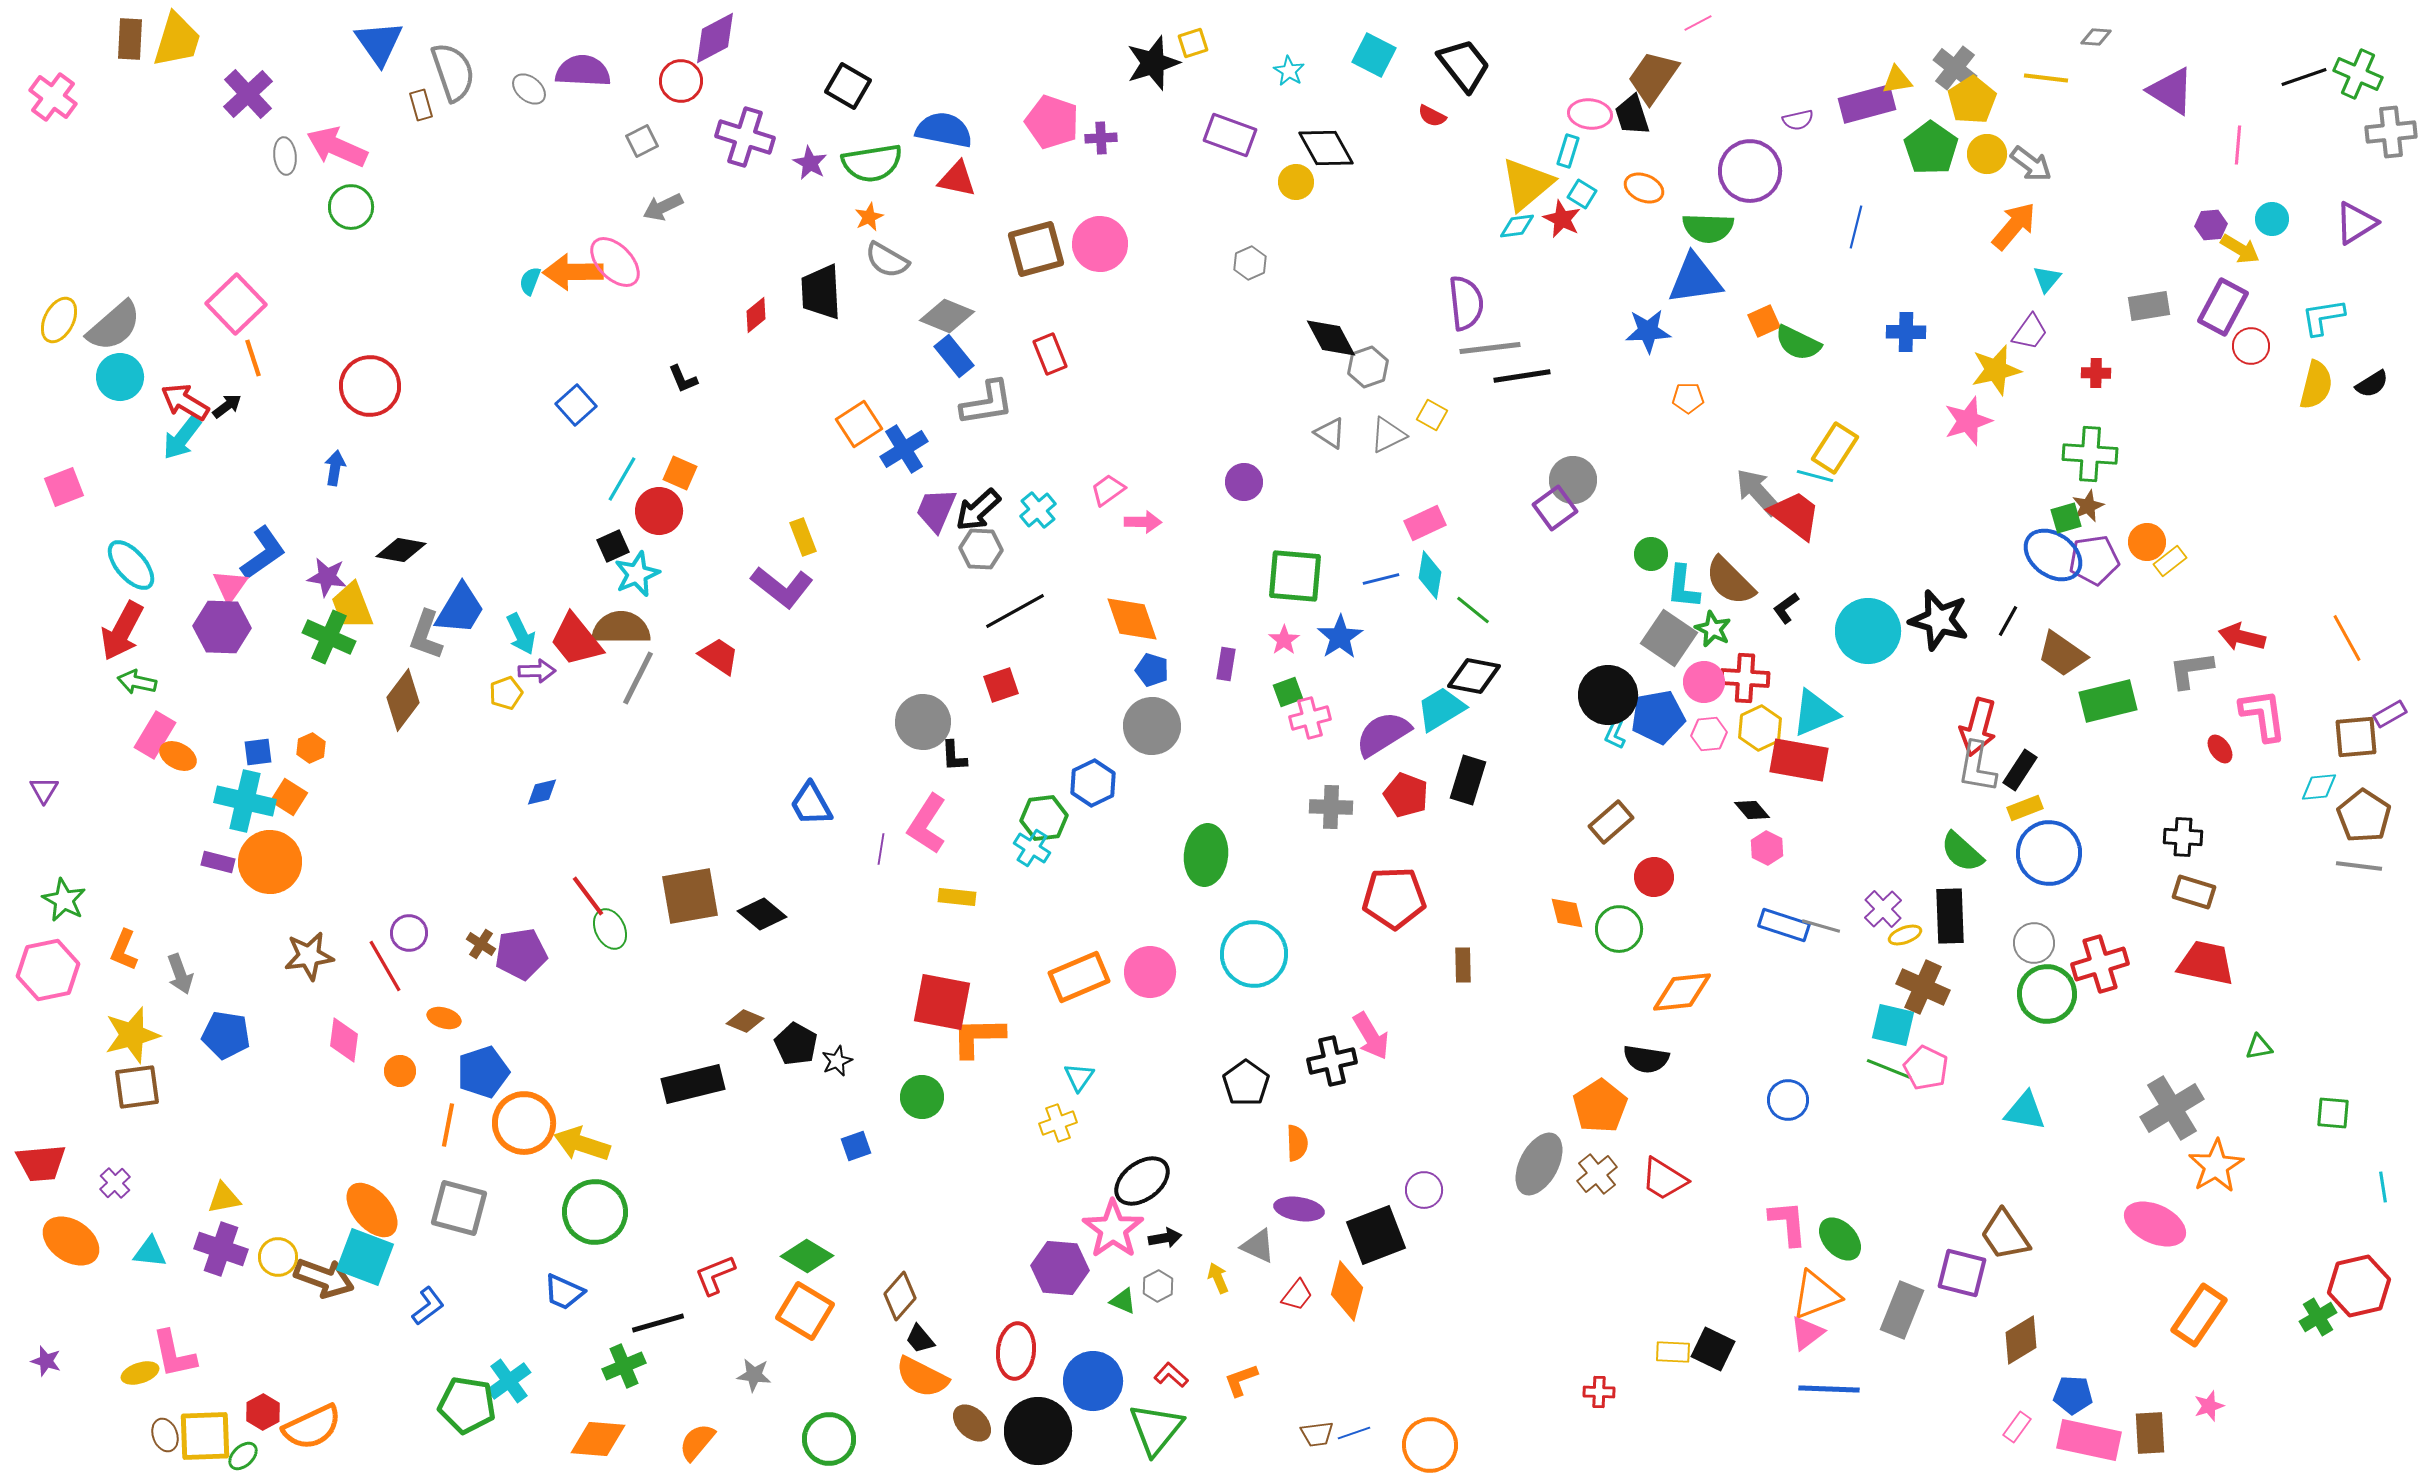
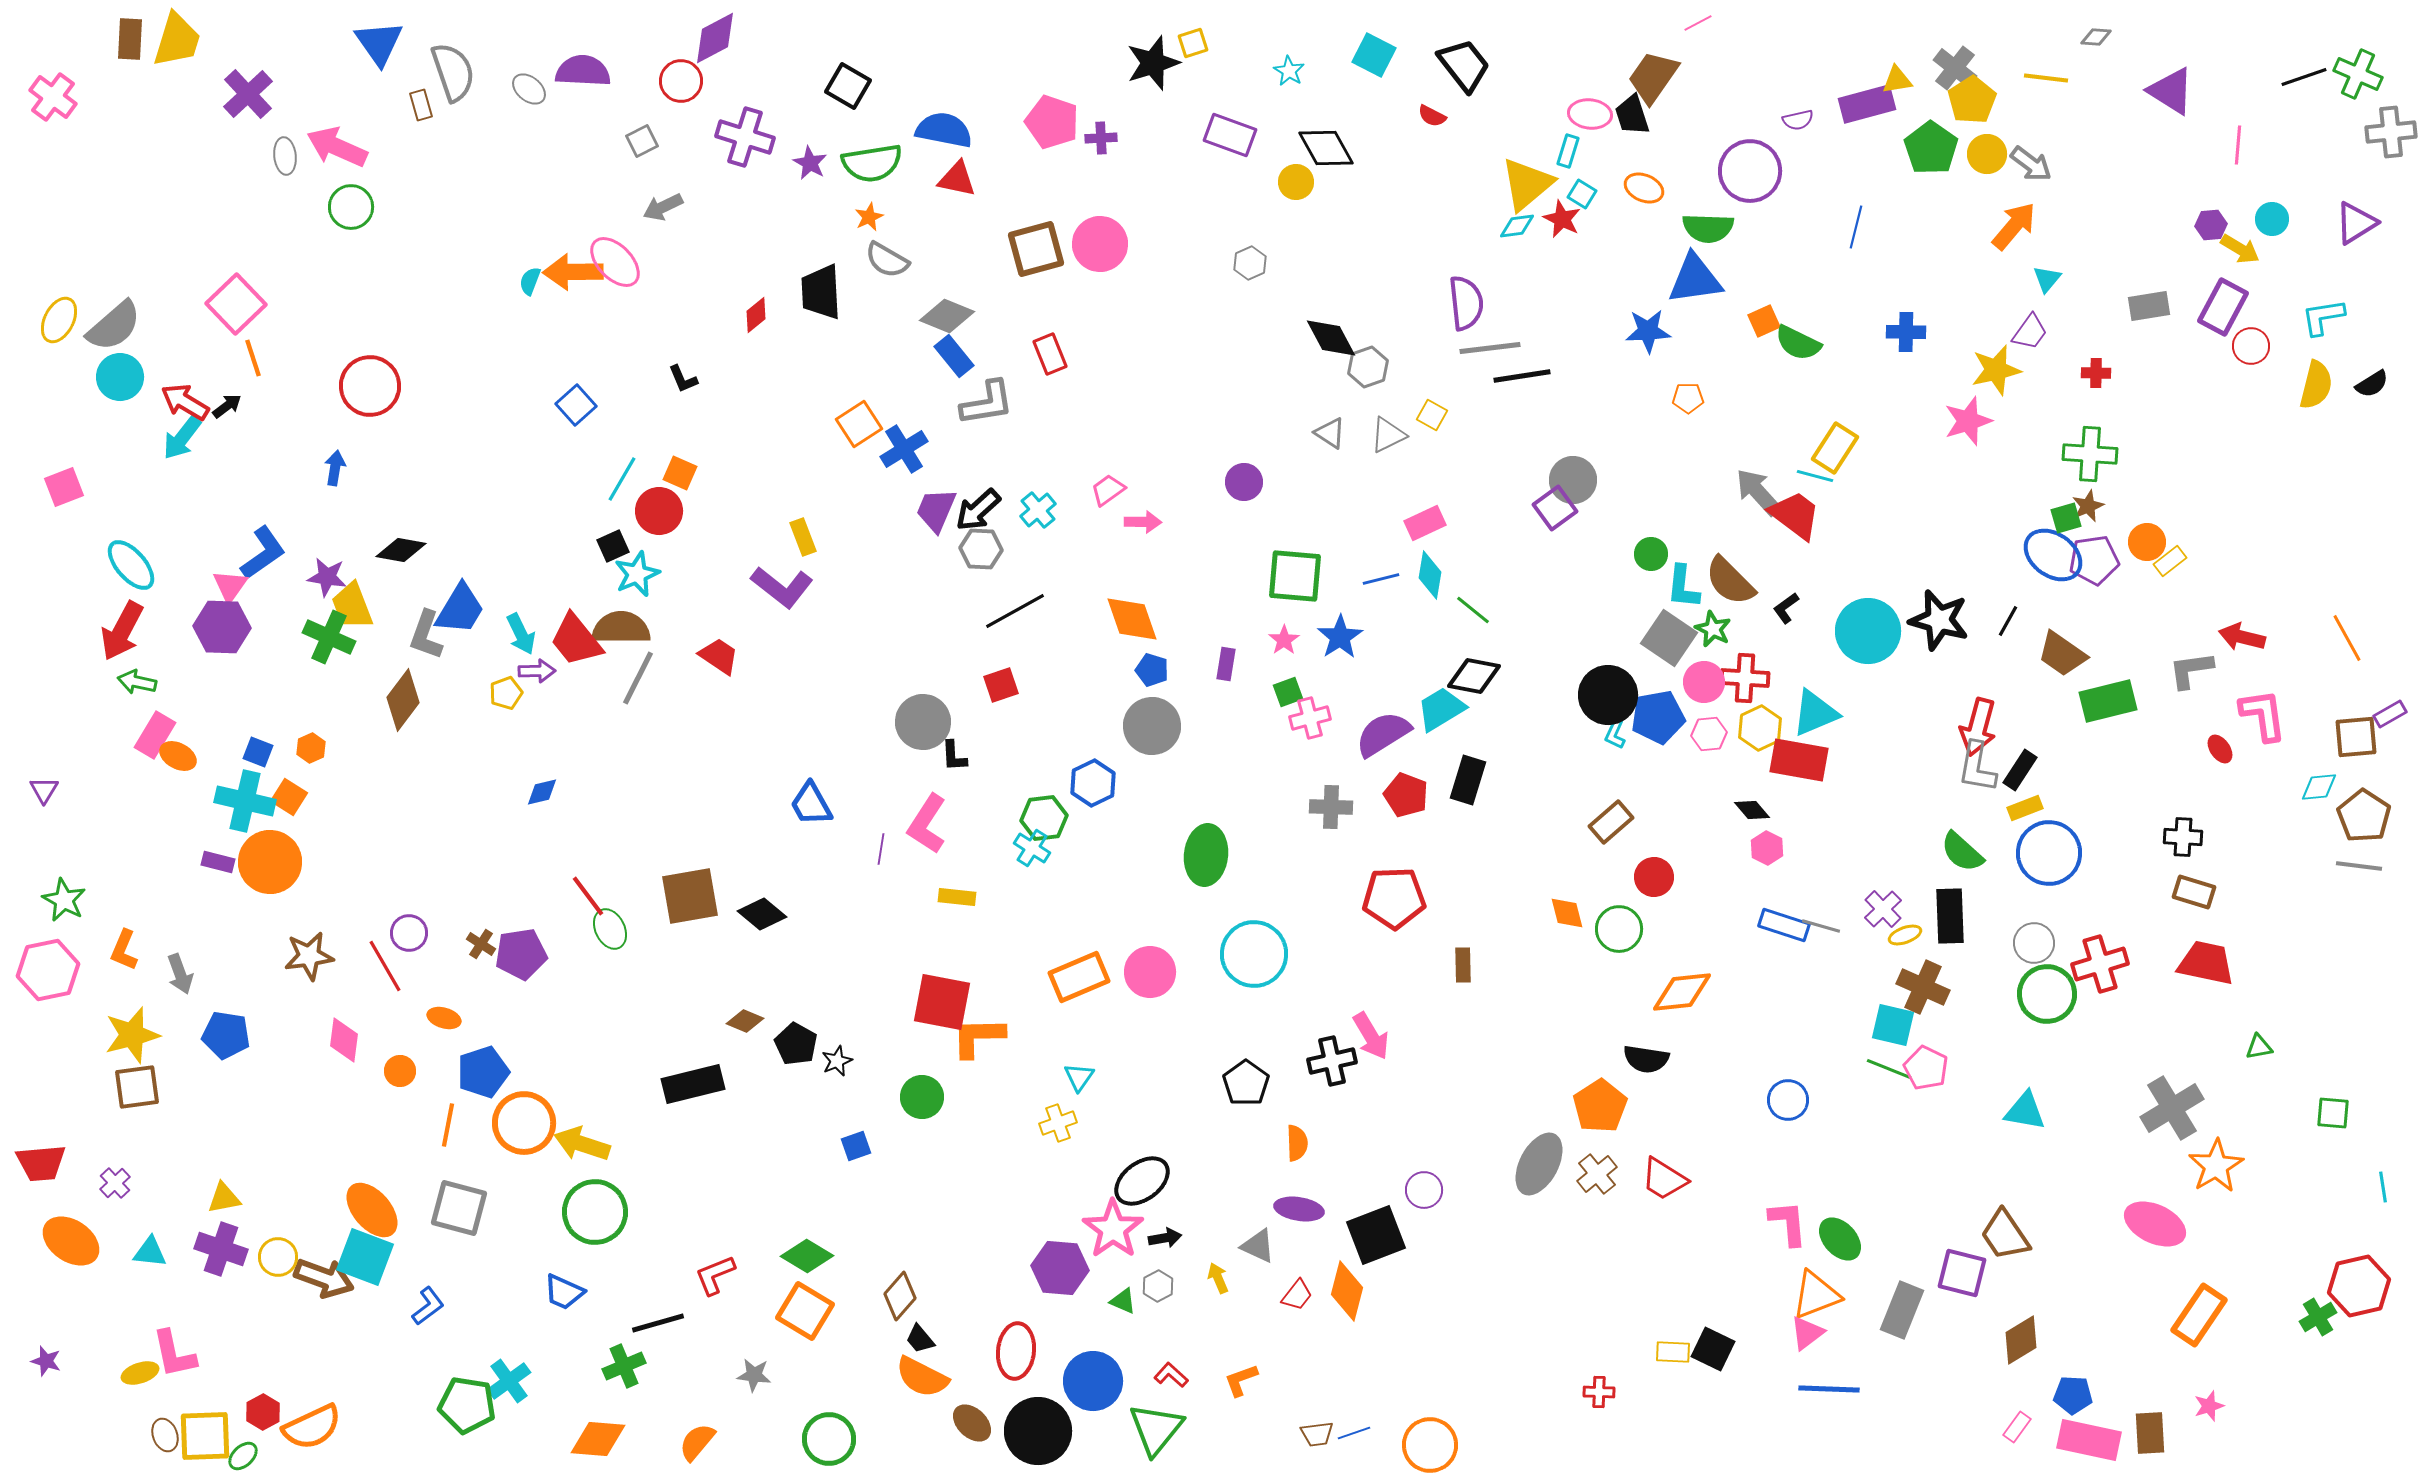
blue square at (258, 752): rotated 28 degrees clockwise
